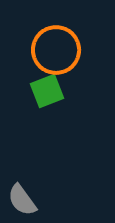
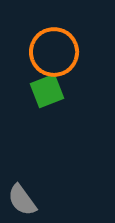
orange circle: moved 2 px left, 2 px down
